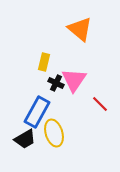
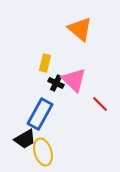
yellow rectangle: moved 1 px right, 1 px down
pink triangle: rotated 20 degrees counterclockwise
blue rectangle: moved 3 px right, 2 px down
yellow ellipse: moved 11 px left, 19 px down
